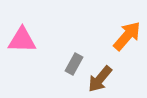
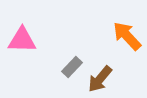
orange arrow: rotated 84 degrees counterclockwise
gray rectangle: moved 2 px left, 3 px down; rotated 15 degrees clockwise
